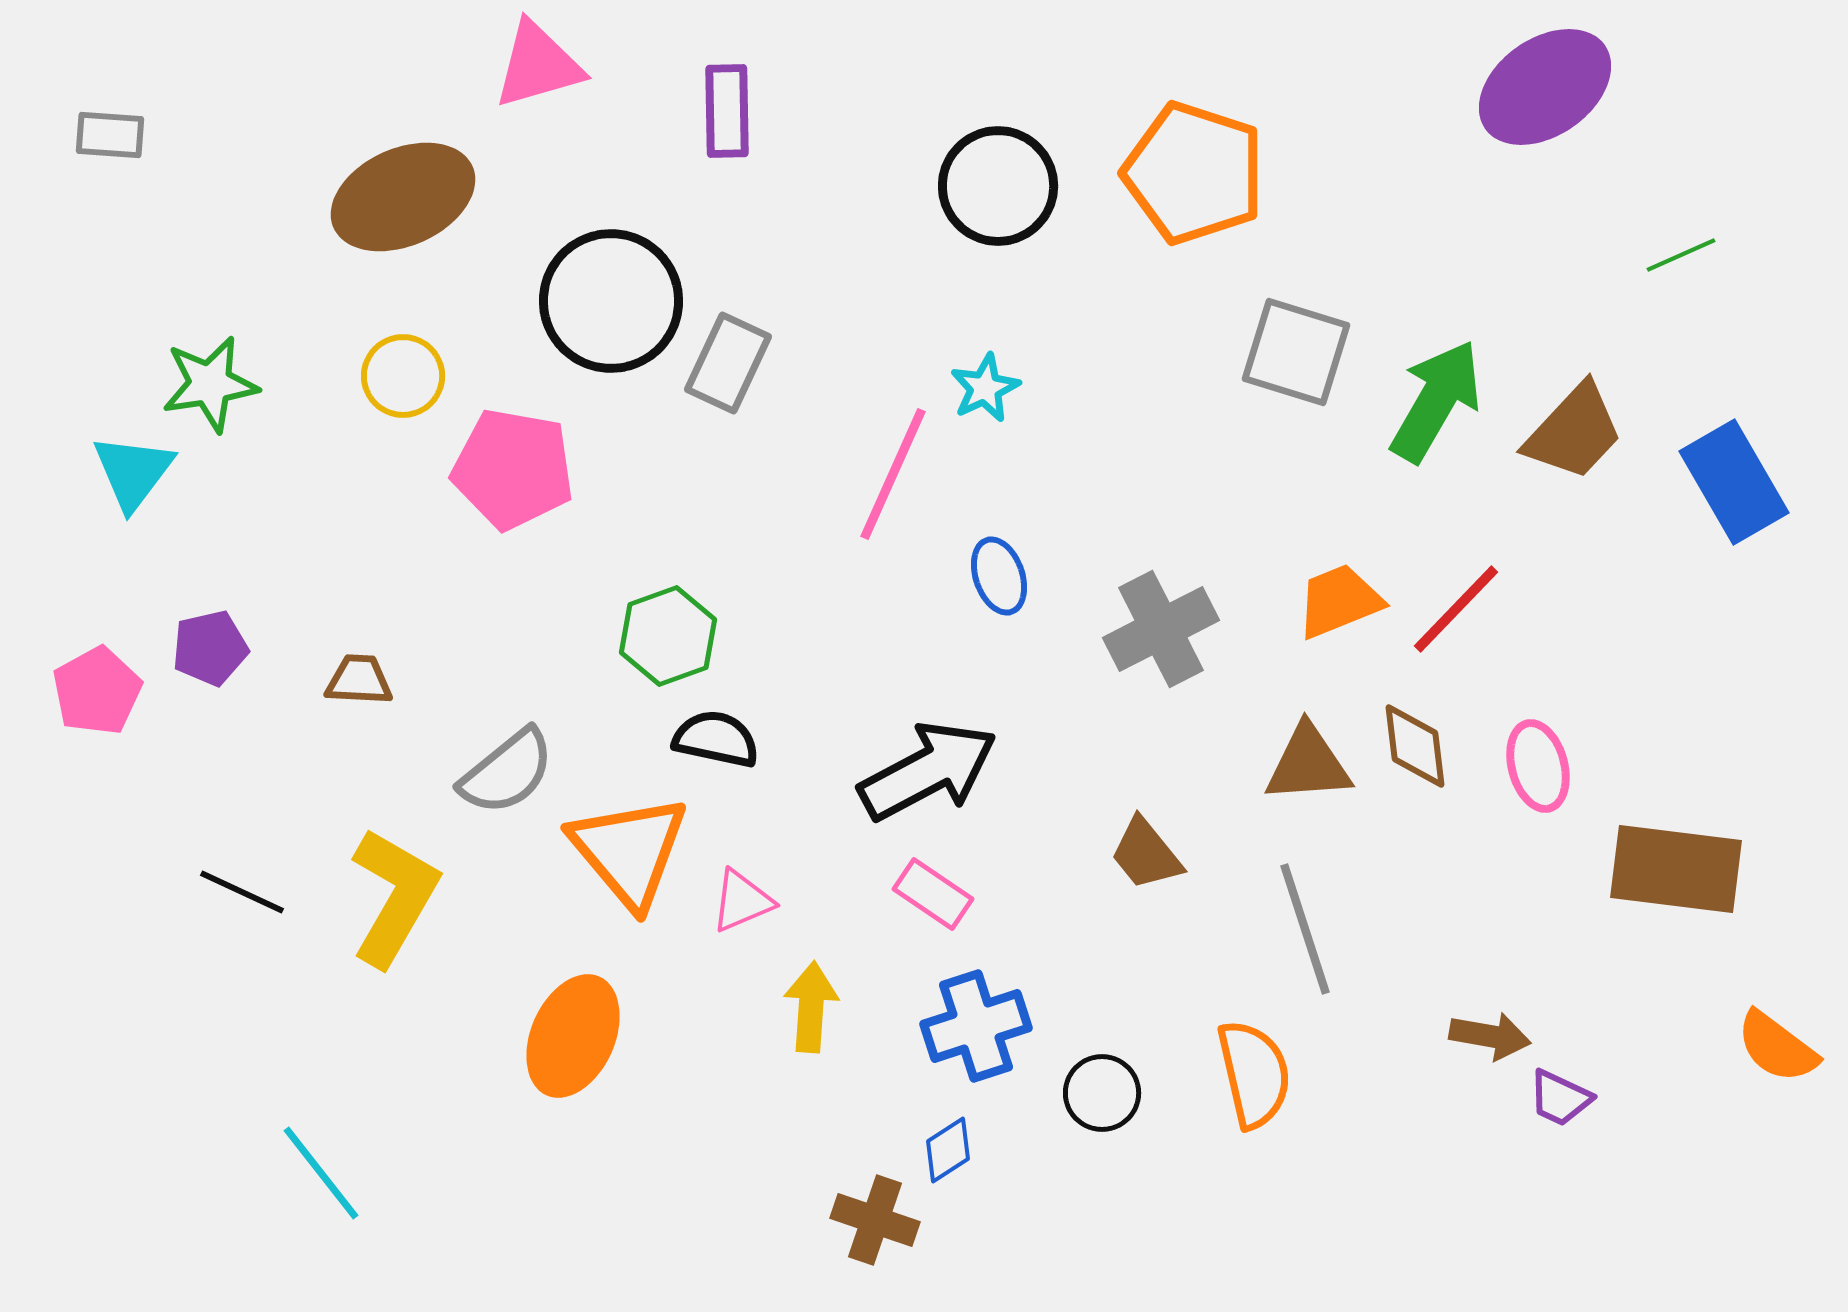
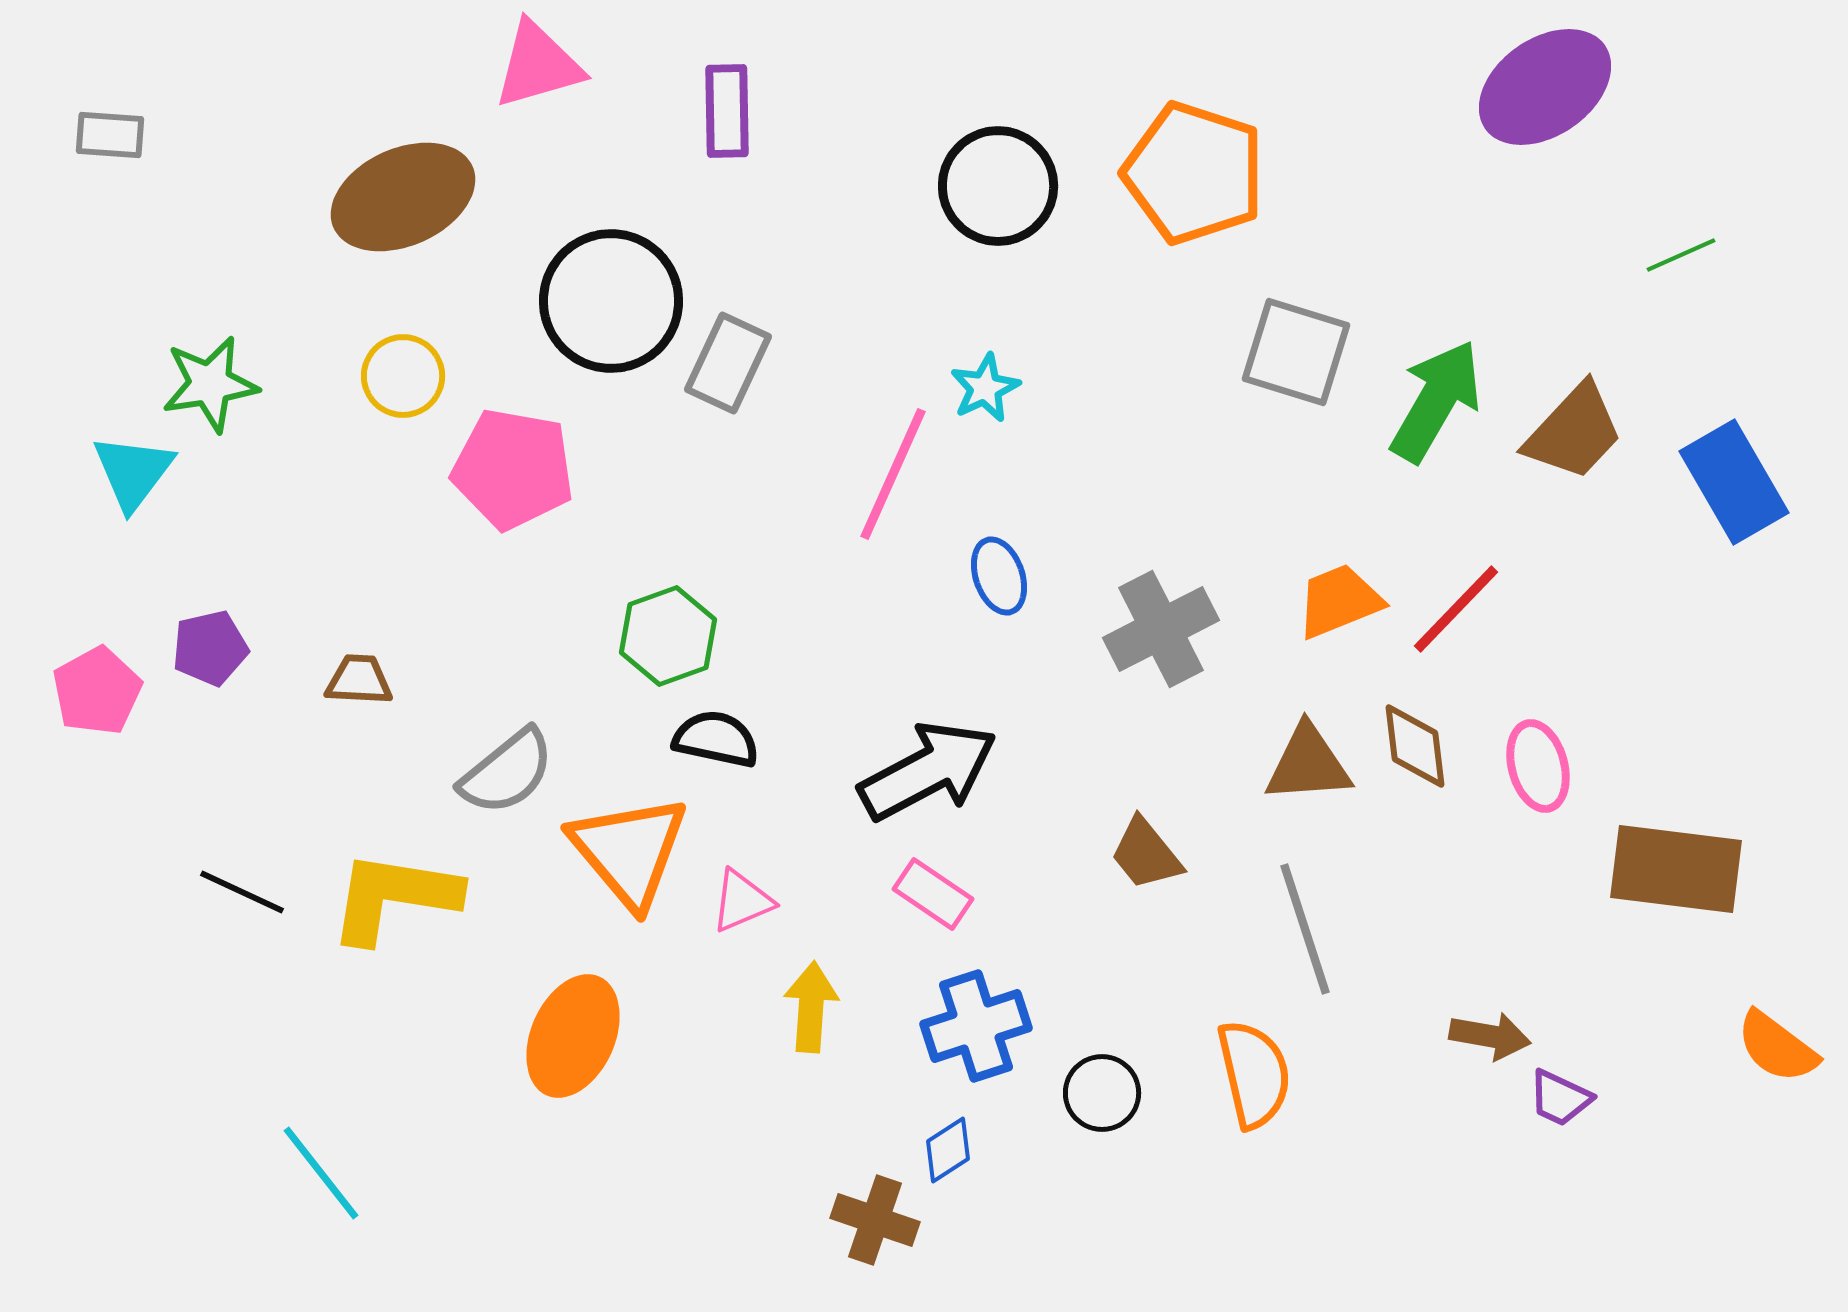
yellow L-shape at (394, 897): rotated 111 degrees counterclockwise
